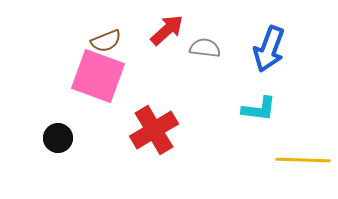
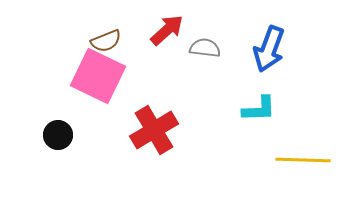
pink square: rotated 6 degrees clockwise
cyan L-shape: rotated 9 degrees counterclockwise
black circle: moved 3 px up
